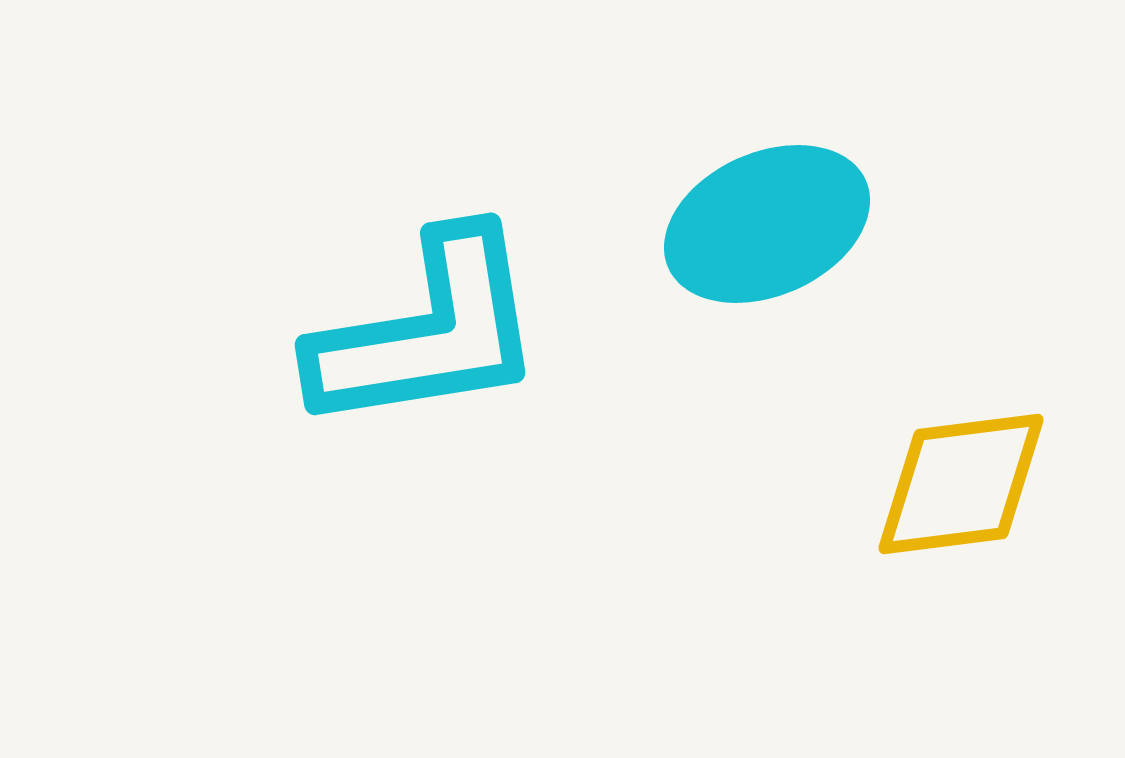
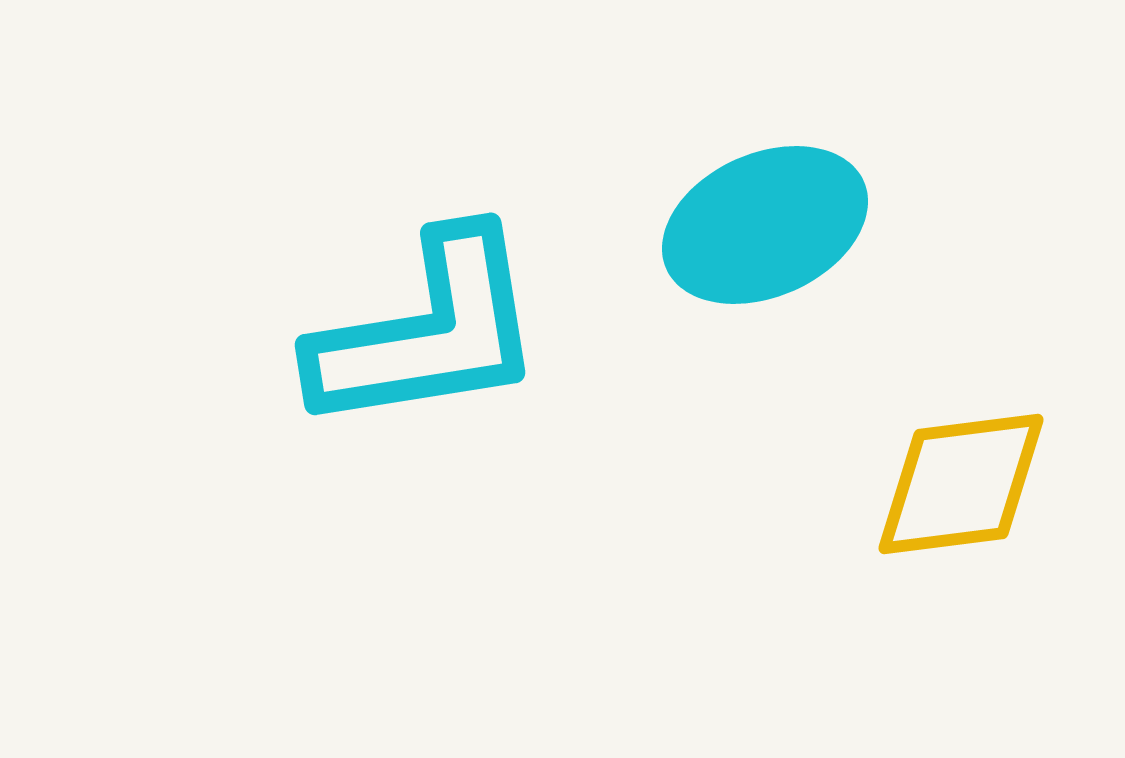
cyan ellipse: moved 2 px left, 1 px down
